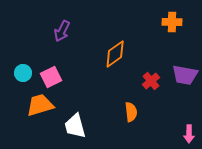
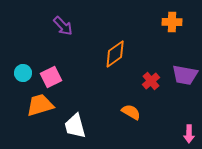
purple arrow: moved 1 px right, 5 px up; rotated 70 degrees counterclockwise
orange semicircle: rotated 54 degrees counterclockwise
